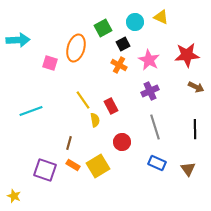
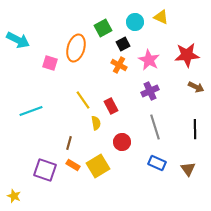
cyan arrow: rotated 30 degrees clockwise
yellow semicircle: moved 1 px right, 3 px down
